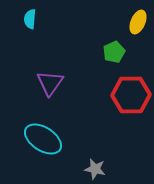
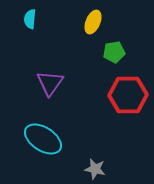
yellow ellipse: moved 45 px left
green pentagon: rotated 15 degrees clockwise
red hexagon: moved 3 px left
